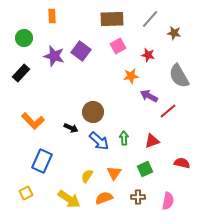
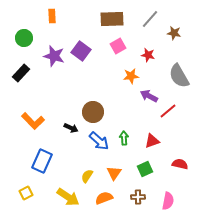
red semicircle: moved 2 px left, 1 px down
yellow arrow: moved 1 px left, 2 px up
